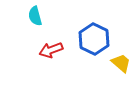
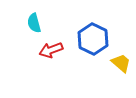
cyan semicircle: moved 1 px left, 7 px down
blue hexagon: moved 1 px left
